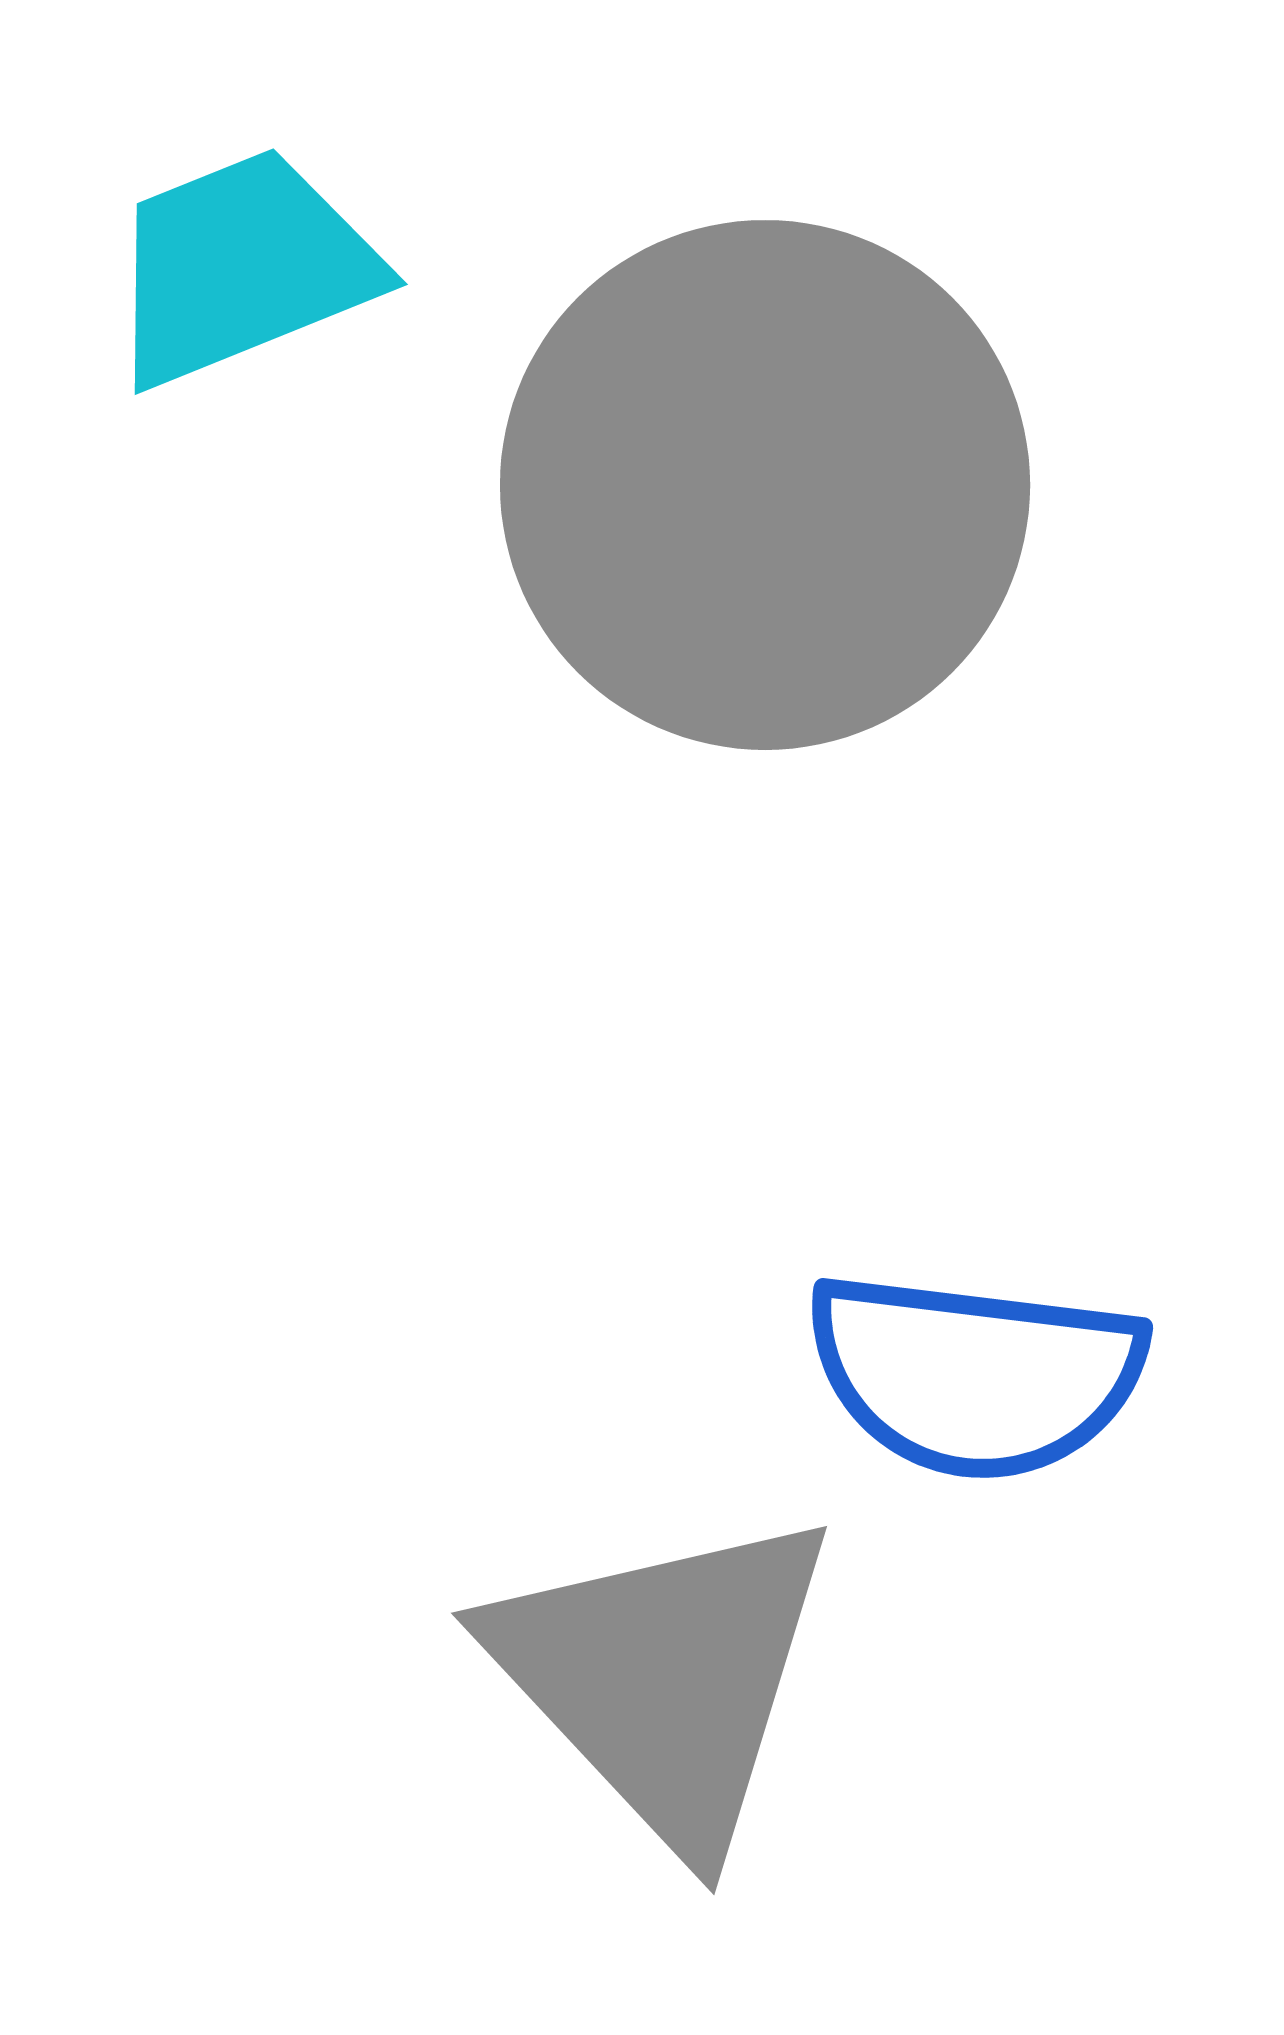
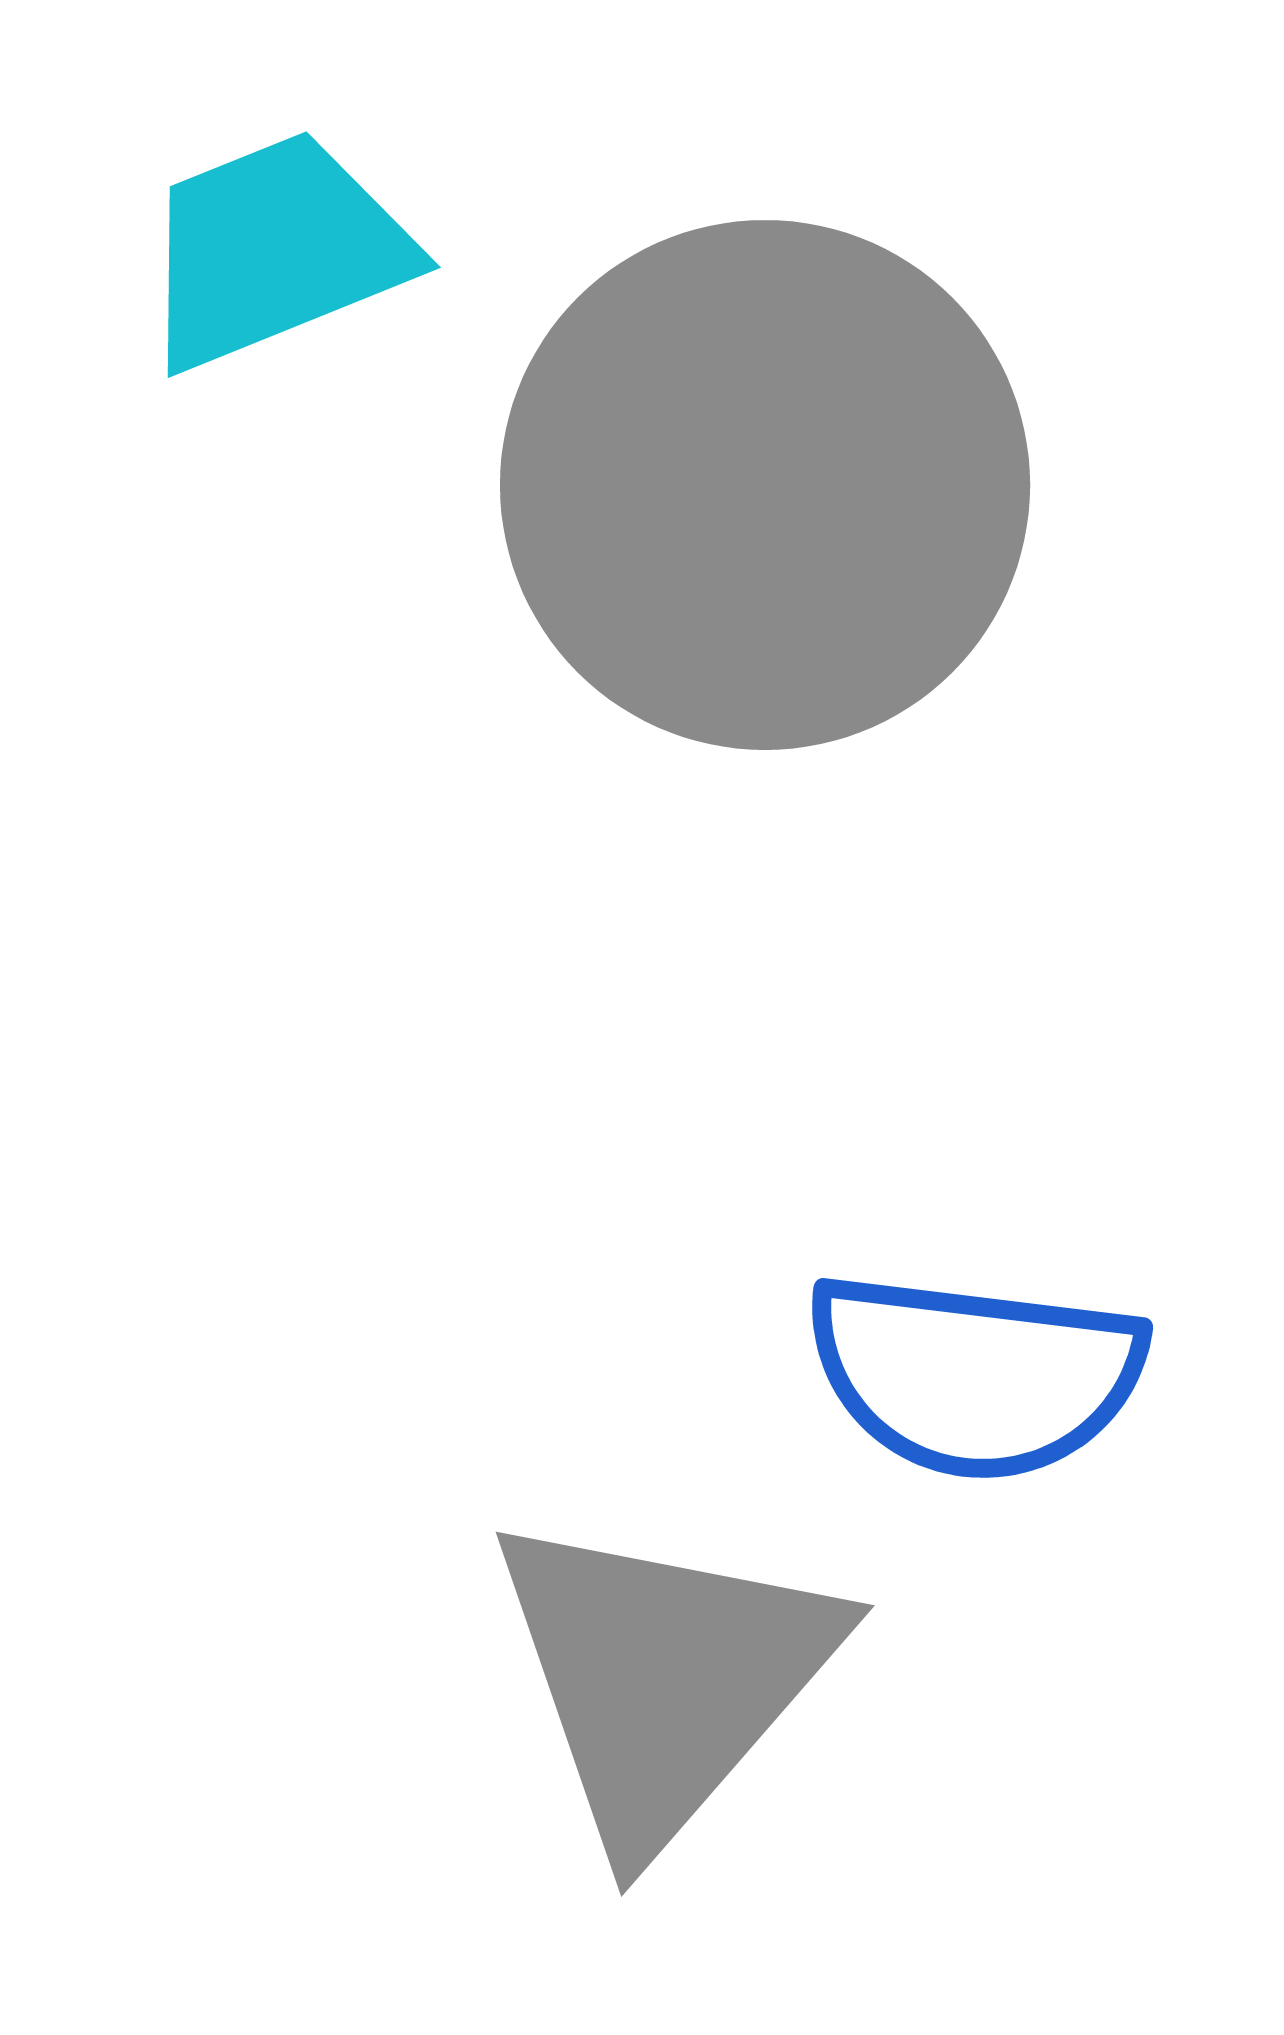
cyan trapezoid: moved 33 px right, 17 px up
gray triangle: rotated 24 degrees clockwise
